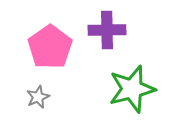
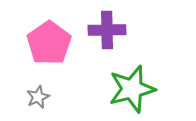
pink pentagon: moved 1 px left, 4 px up
